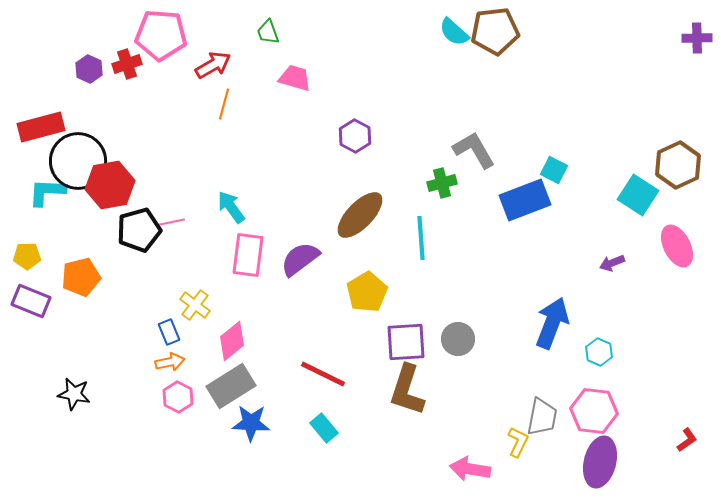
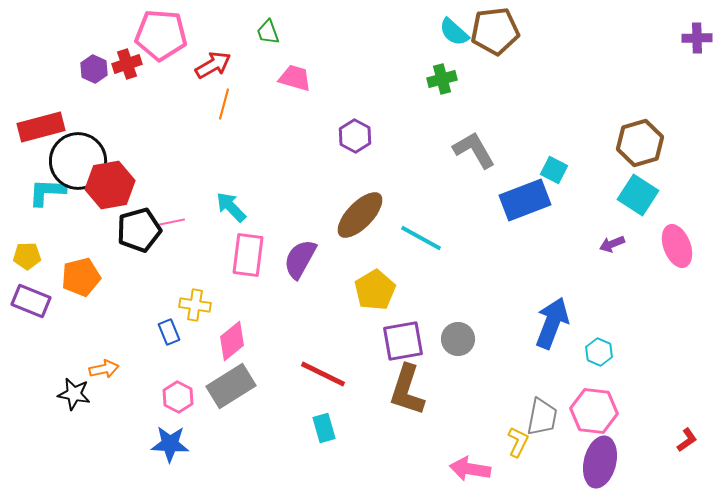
purple hexagon at (89, 69): moved 5 px right
brown hexagon at (678, 165): moved 38 px left, 22 px up; rotated 9 degrees clockwise
green cross at (442, 183): moved 104 px up
cyan arrow at (231, 207): rotated 8 degrees counterclockwise
cyan line at (421, 238): rotated 57 degrees counterclockwise
pink ellipse at (677, 246): rotated 6 degrees clockwise
purple semicircle at (300, 259): rotated 24 degrees counterclockwise
purple arrow at (612, 263): moved 19 px up
yellow pentagon at (367, 292): moved 8 px right, 2 px up
yellow cross at (195, 305): rotated 28 degrees counterclockwise
purple square at (406, 342): moved 3 px left, 1 px up; rotated 6 degrees counterclockwise
orange arrow at (170, 362): moved 66 px left, 7 px down
blue star at (251, 423): moved 81 px left, 21 px down
cyan rectangle at (324, 428): rotated 24 degrees clockwise
